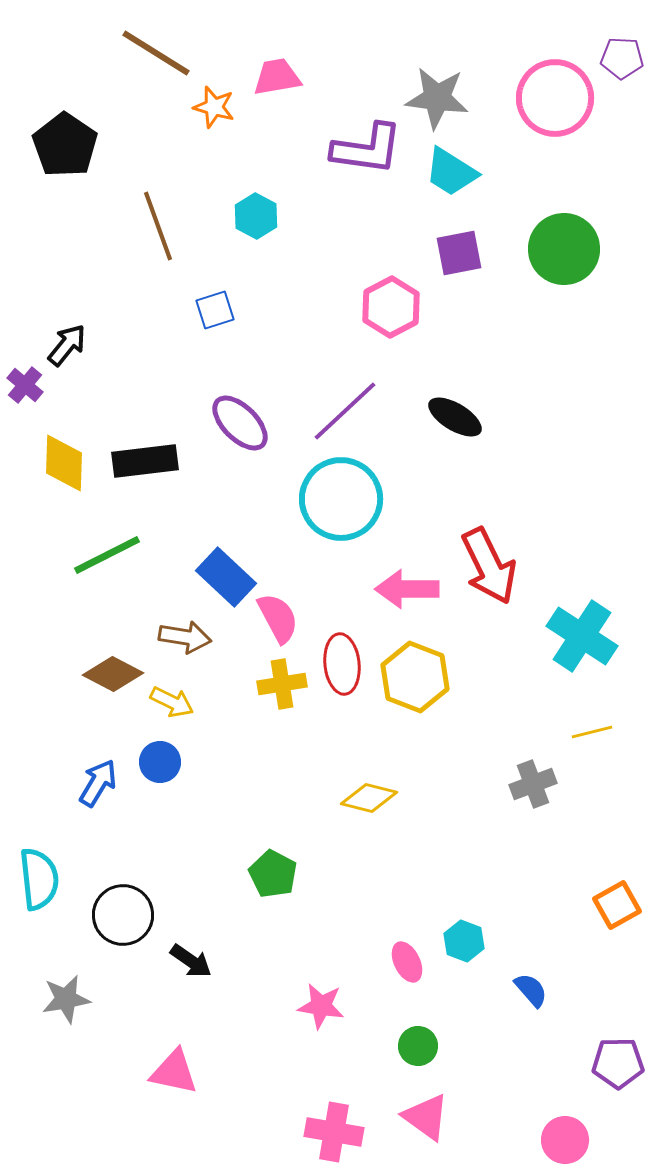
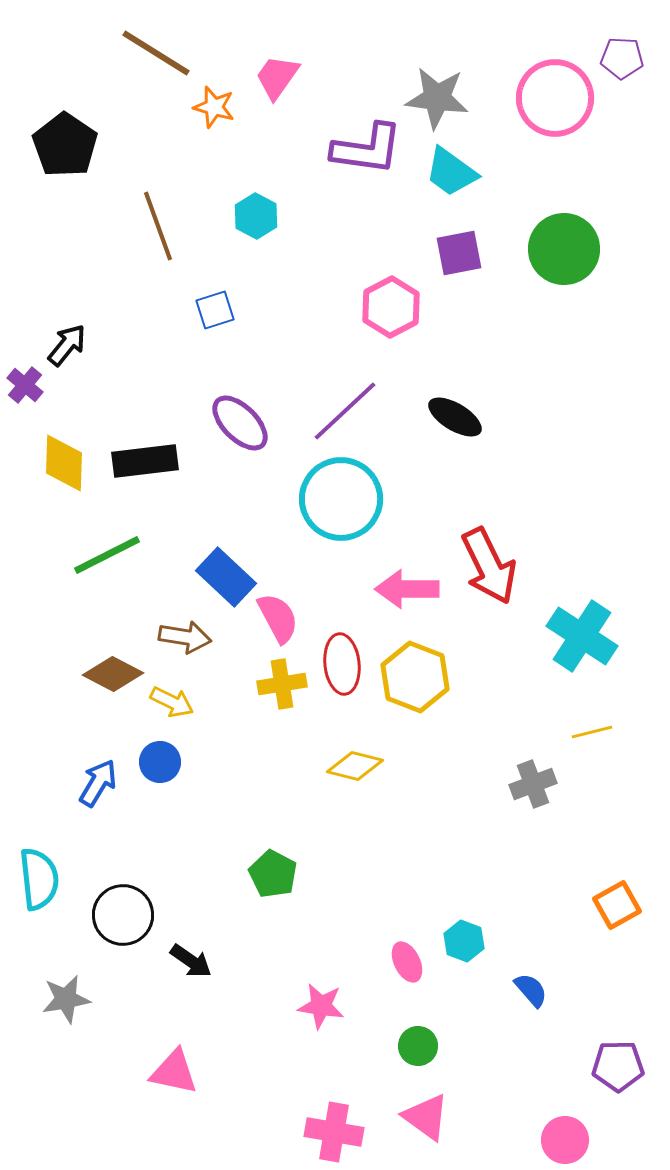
pink trapezoid at (277, 77): rotated 45 degrees counterclockwise
cyan trapezoid at (451, 172): rotated 4 degrees clockwise
yellow diamond at (369, 798): moved 14 px left, 32 px up
purple pentagon at (618, 1063): moved 3 px down
